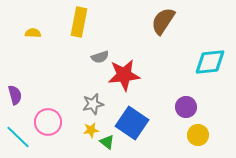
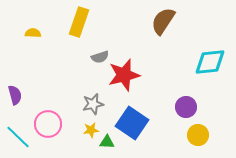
yellow rectangle: rotated 8 degrees clockwise
red star: rotated 8 degrees counterclockwise
pink circle: moved 2 px down
green triangle: rotated 35 degrees counterclockwise
